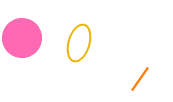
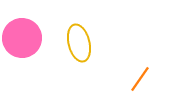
yellow ellipse: rotated 30 degrees counterclockwise
